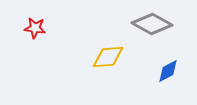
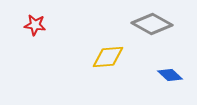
red star: moved 3 px up
blue diamond: moved 2 px right, 4 px down; rotated 70 degrees clockwise
